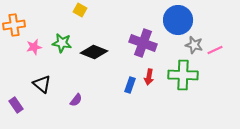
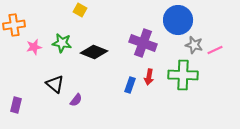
black triangle: moved 13 px right
purple rectangle: rotated 49 degrees clockwise
